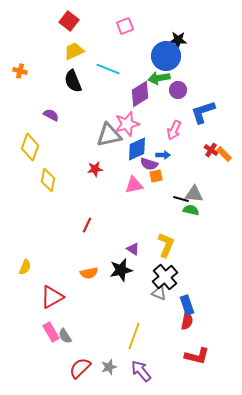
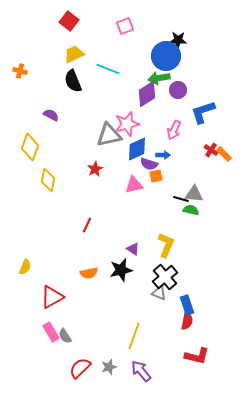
yellow trapezoid at (74, 51): moved 3 px down
purple diamond at (140, 94): moved 7 px right
red star at (95, 169): rotated 21 degrees counterclockwise
